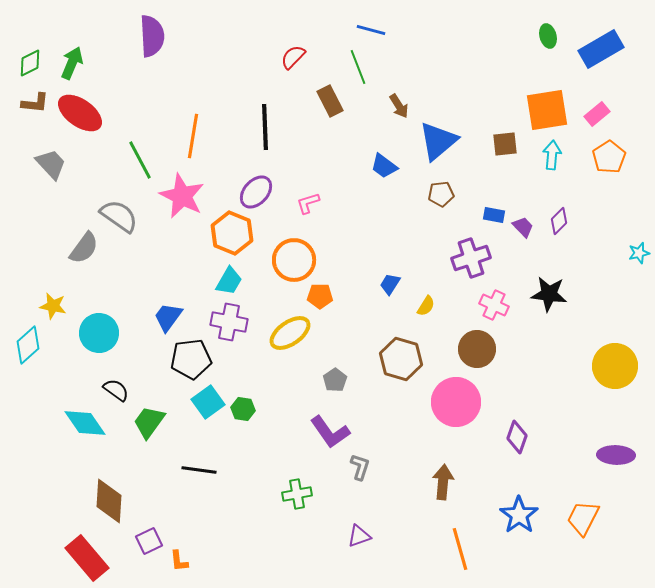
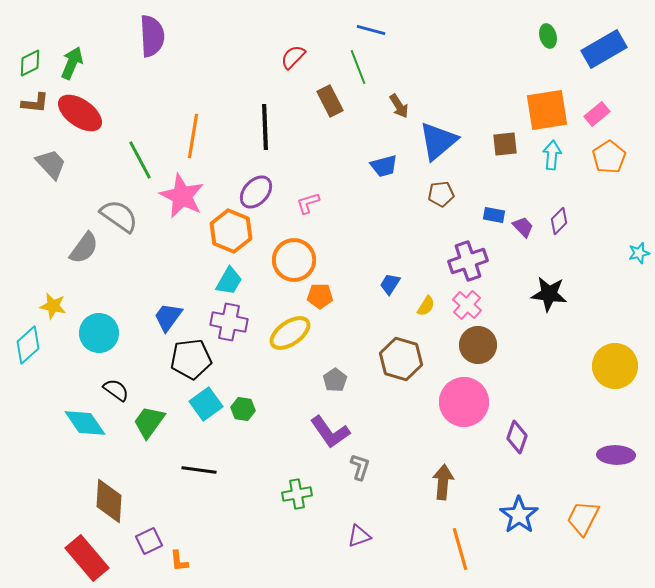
blue rectangle at (601, 49): moved 3 px right
blue trapezoid at (384, 166): rotated 52 degrees counterclockwise
orange hexagon at (232, 233): moved 1 px left, 2 px up
purple cross at (471, 258): moved 3 px left, 3 px down
pink cross at (494, 305): moved 27 px left; rotated 16 degrees clockwise
brown circle at (477, 349): moved 1 px right, 4 px up
cyan square at (208, 402): moved 2 px left, 2 px down
pink circle at (456, 402): moved 8 px right
